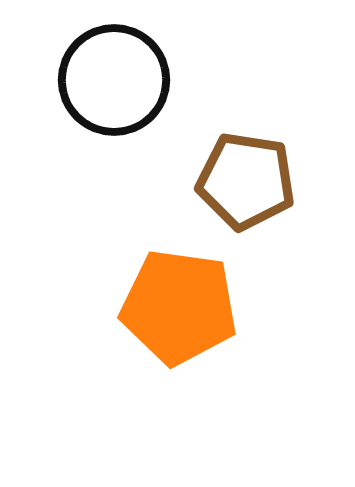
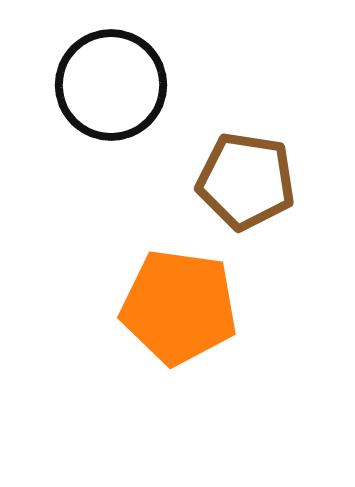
black circle: moved 3 px left, 5 px down
